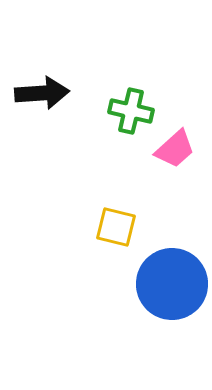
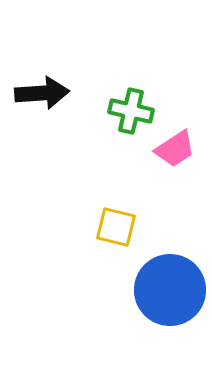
pink trapezoid: rotated 9 degrees clockwise
blue circle: moved 2 px left, 6 px down
